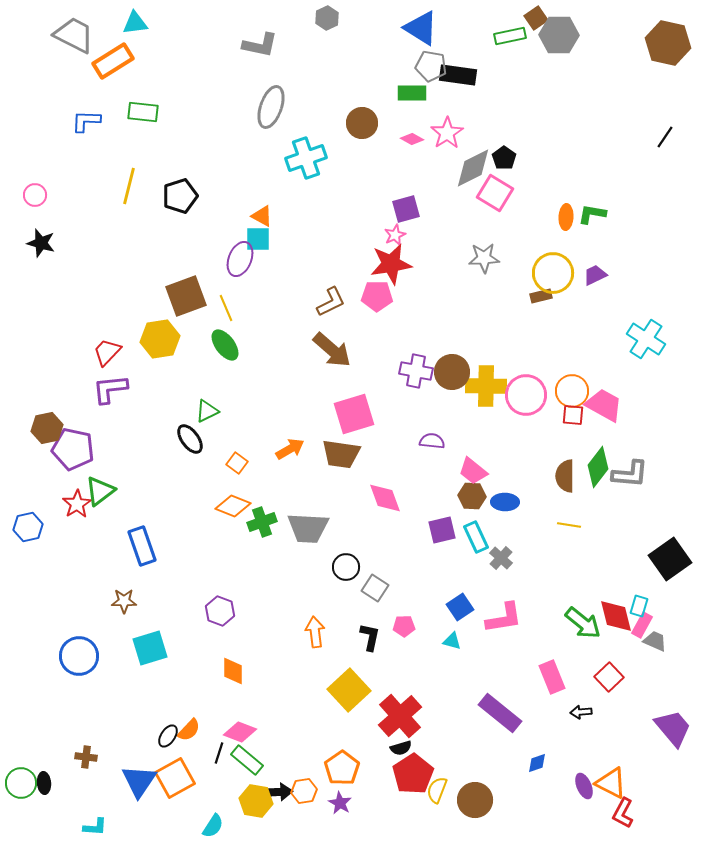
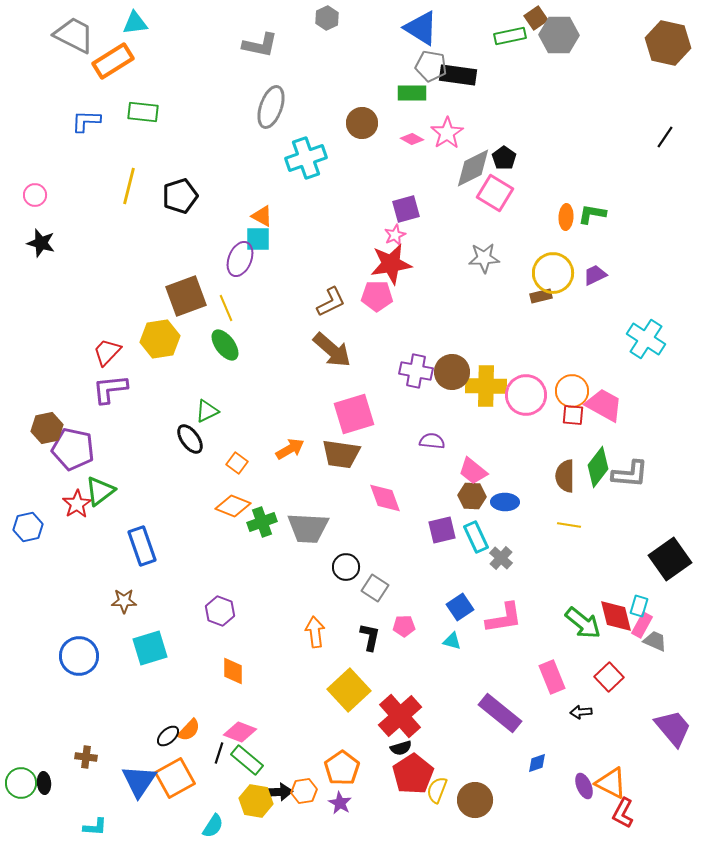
black ellipse at (168, 736): rotated 15 degrees clockwise
